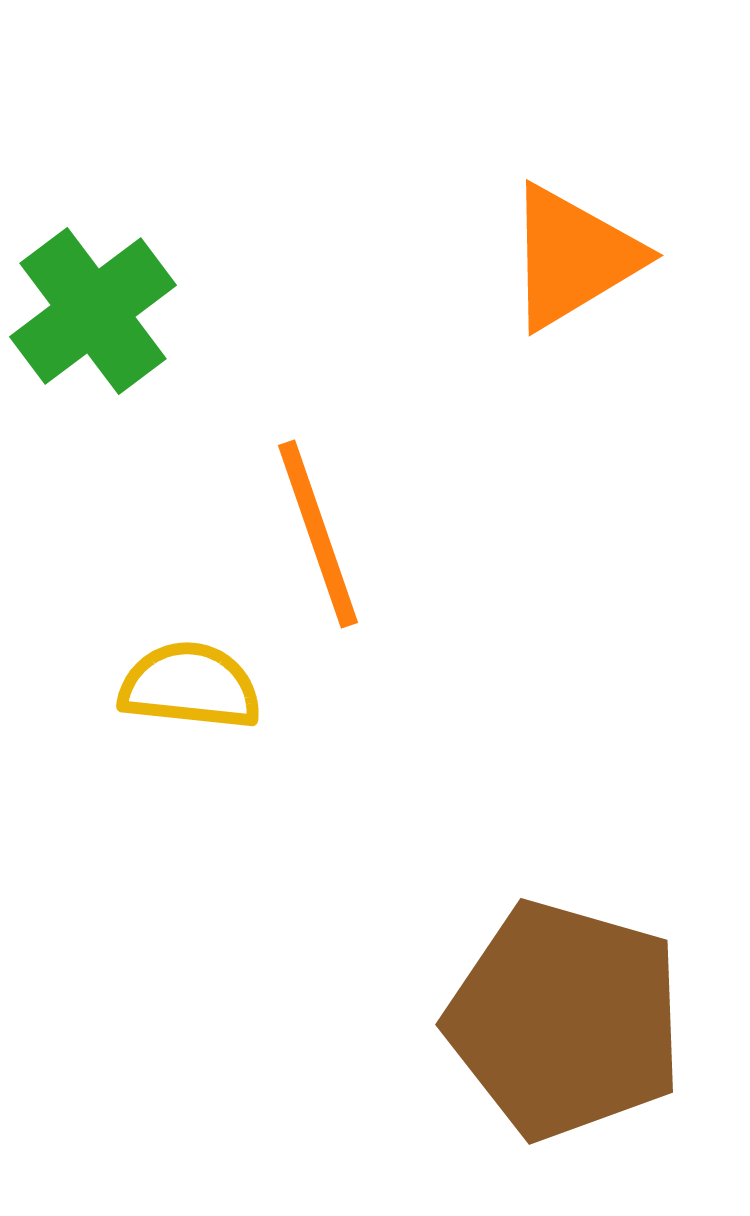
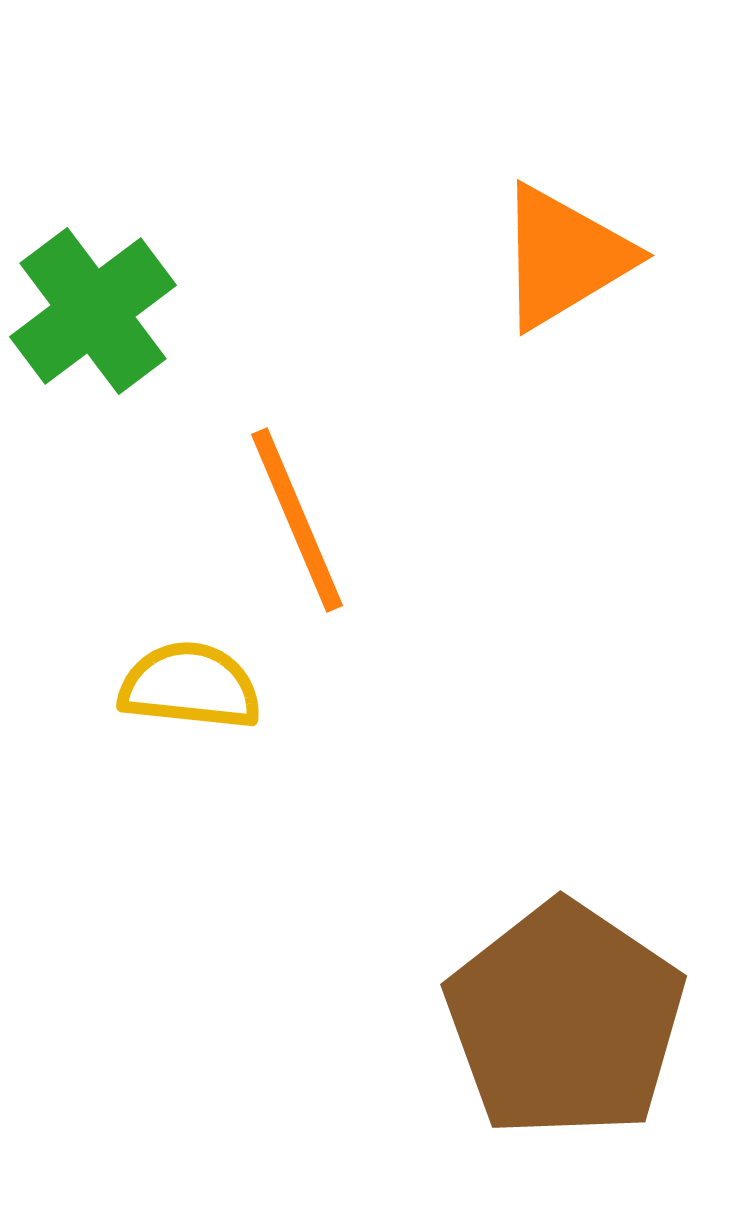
orange triangle: moved 9 px left
orange line: moved 21 px left, 14 px up; rotated 4 degrees counterclockwise
brown pentagon: rotated 18 degrees clockwise
